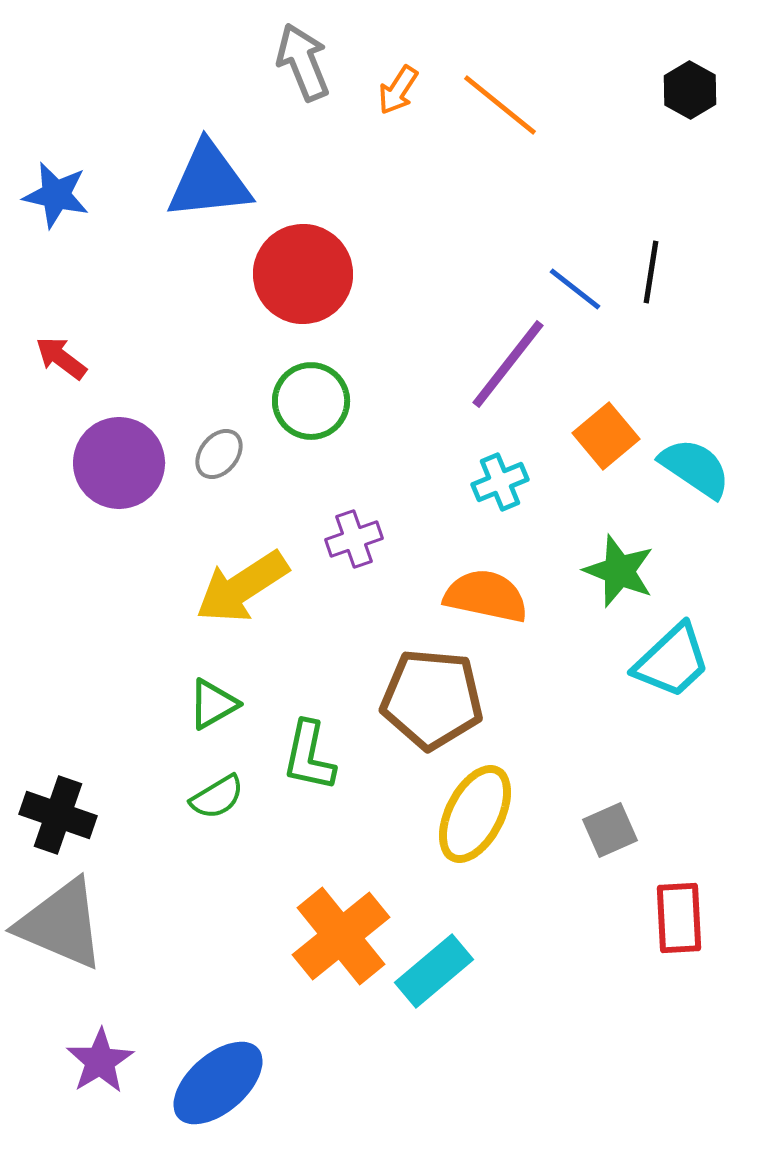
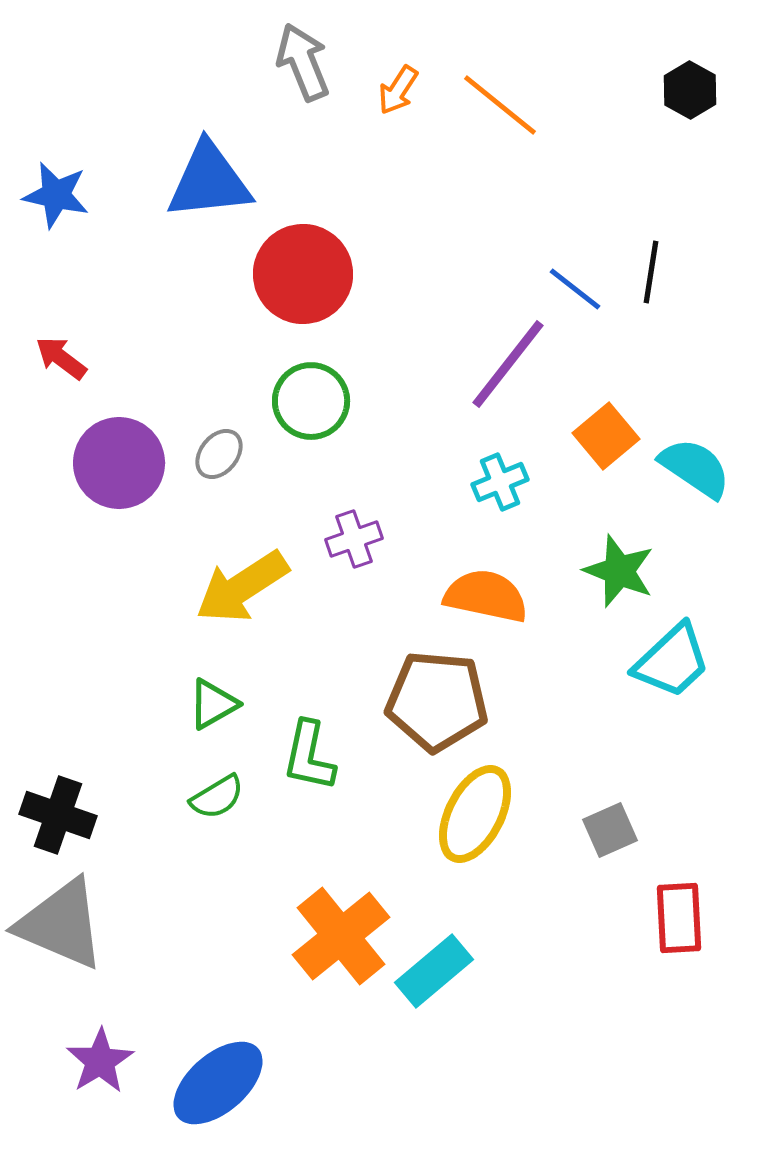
brown pentagon: moved 5 px right, 2 px down
